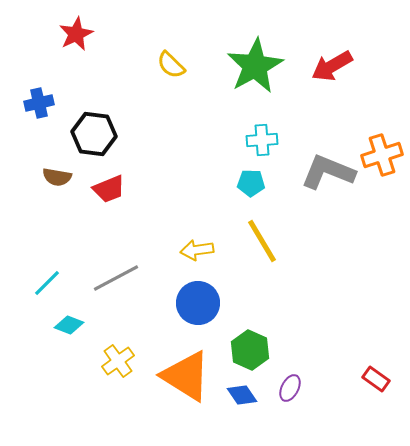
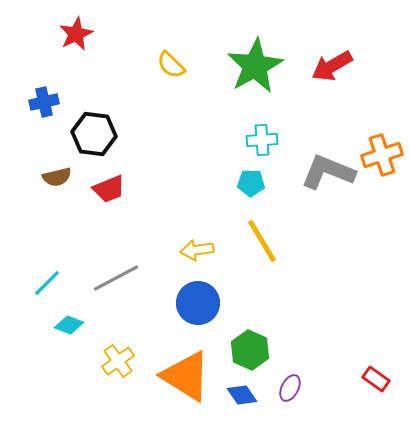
blue cross: moved 5 px right, 1 px up
brown semicircle: rotated 24 degrees counterclockwise
